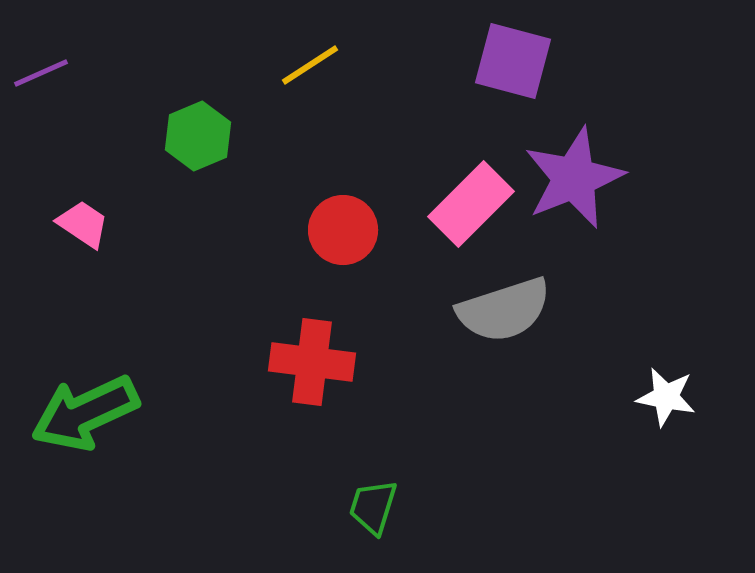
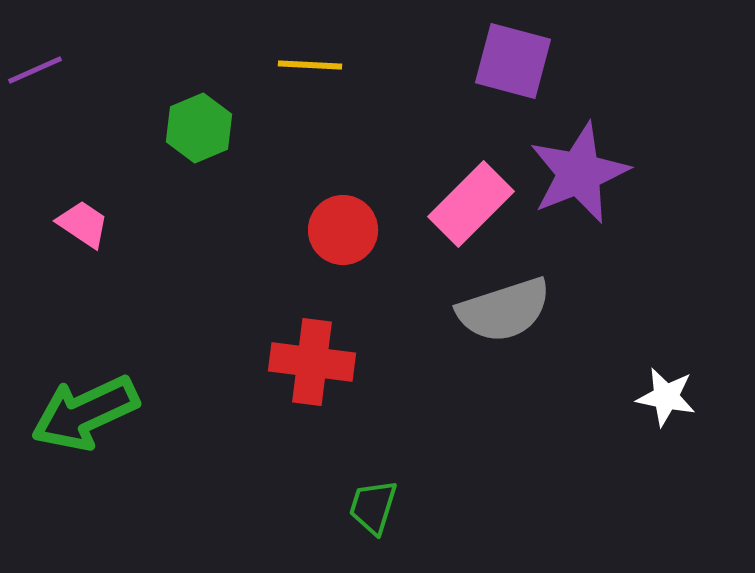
yellow line: rotated 36 degrees clockwise
purple line: moved 6 px left, 3 px up
green hexagon: moved 1 px right, 8 px up
purple star: moved 5 px right, 5 px up
